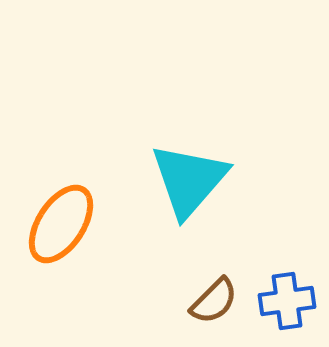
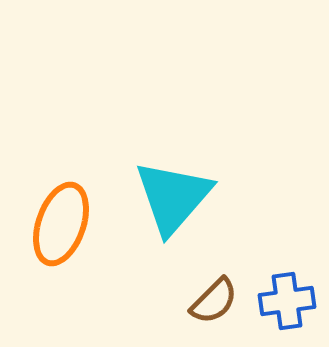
cyan triangle: moved 16 px left, 17 px down
orange ellipse: rotated 14 degrees counterclockwise
